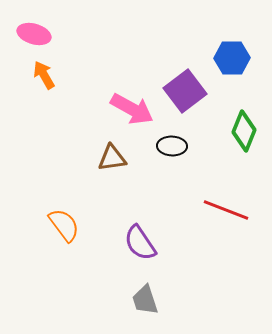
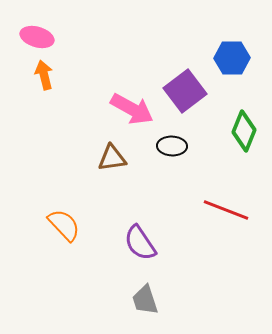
pink ellipse: moved 3 px right, 3 px down
orange arrow: rotated 16 degrees clockwise
orange semicircle: rotated 6 degrees counterclockwise
